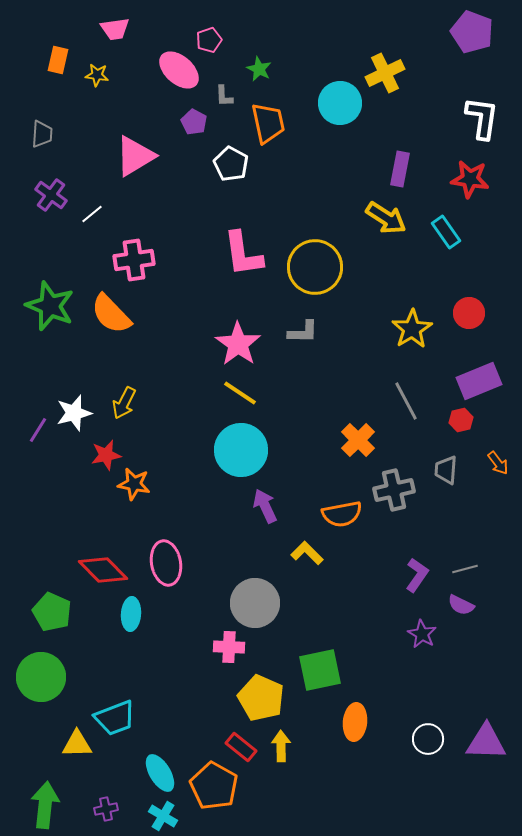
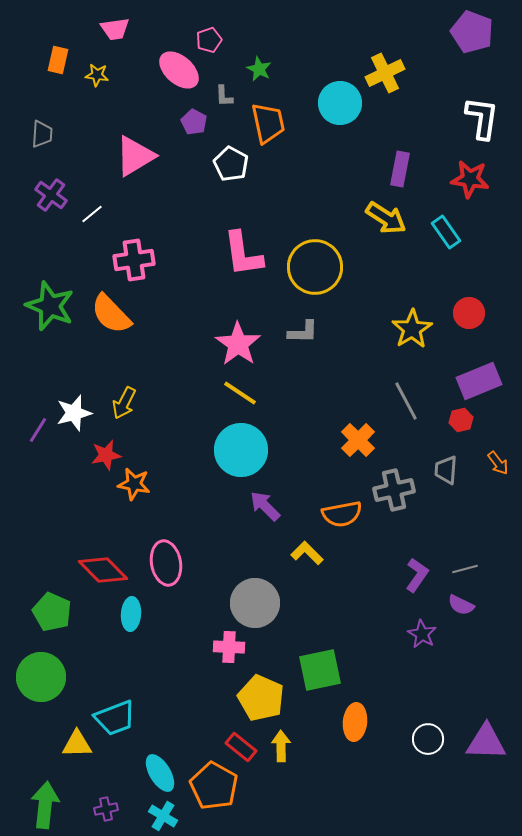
purple arrow at (265, 506): rotated 20 degrees counterclockwise
